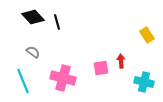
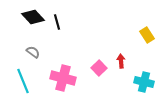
pink square: moved 2 px left; rotated 35 degrees counterclockwise
